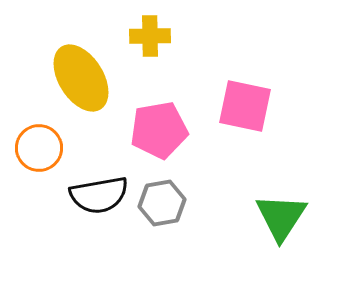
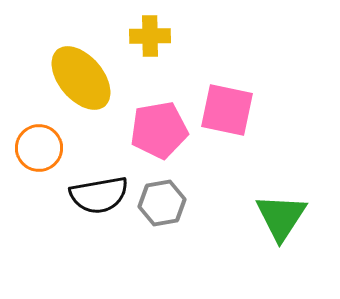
yellow ellipse: rotated 8 degrees counterclockwise
pink square: moved 18 px left, 4 px down
